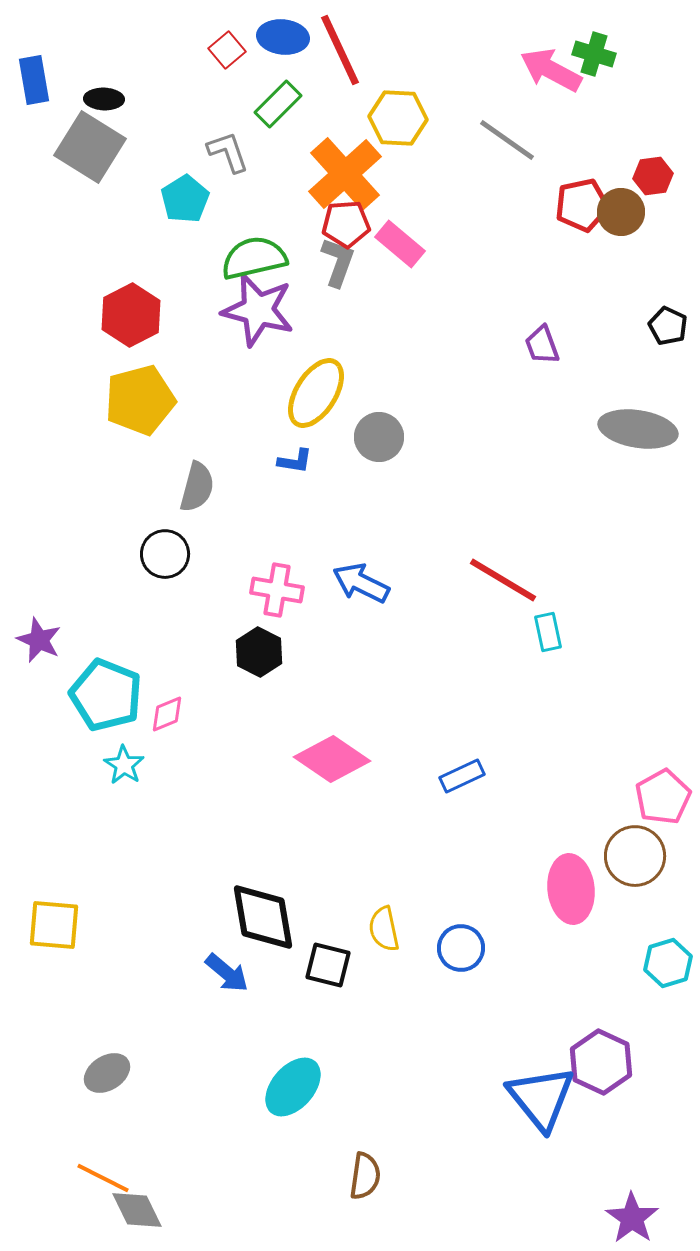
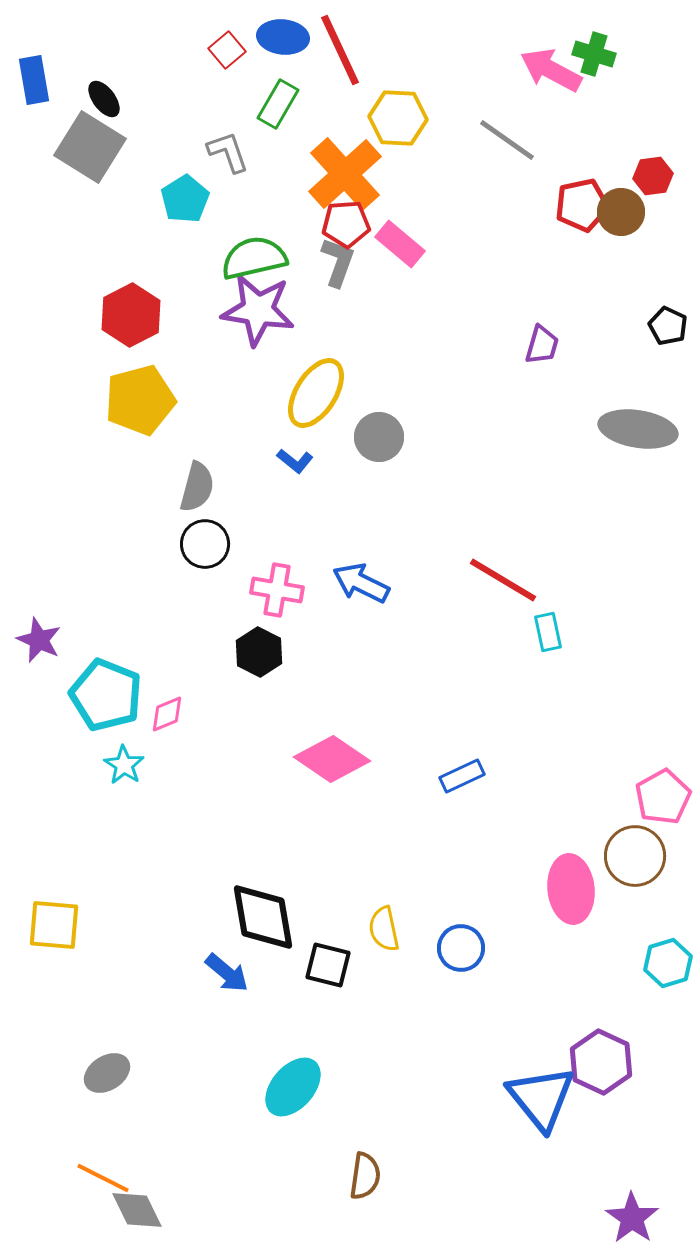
black ellipse at (104, 99): rotated 51 degrees clockwise
green rectangle at (278, 104): rotated 15 degrees counterclockwise
purple star at (258, 310): rotated 6 degrees counterclockwise
purple trapezoid at (542, 345): rotated 144 degrees counterclockwise
blue L-shape at (295, 461): rotated 30 degrees clockwise
black circle at (165, 554): moved 40 px right, 10 px up
